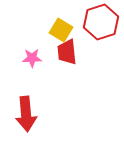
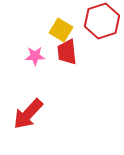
red hexagon: moved 1 px right, 1 px up
pink star: moved 3 px right, 2 px up
red arrow: moved 2 px right; rotated 48 degrees clockwise
